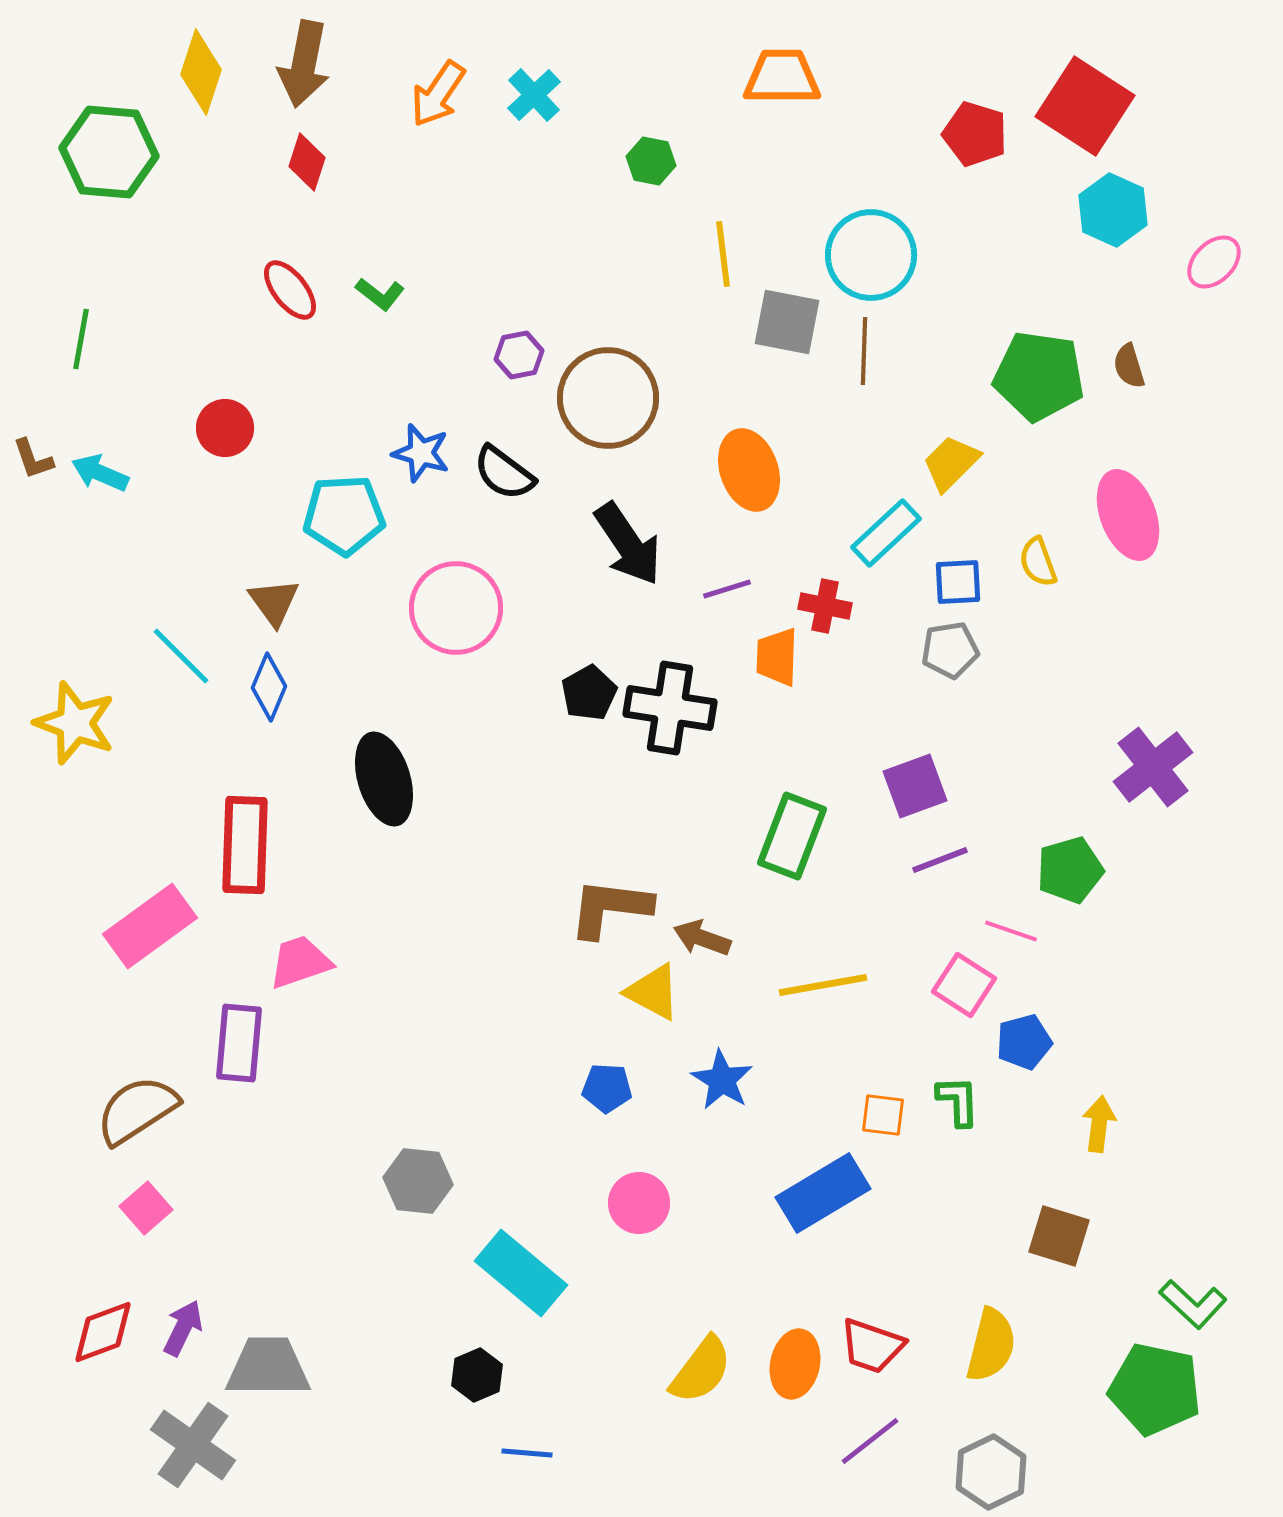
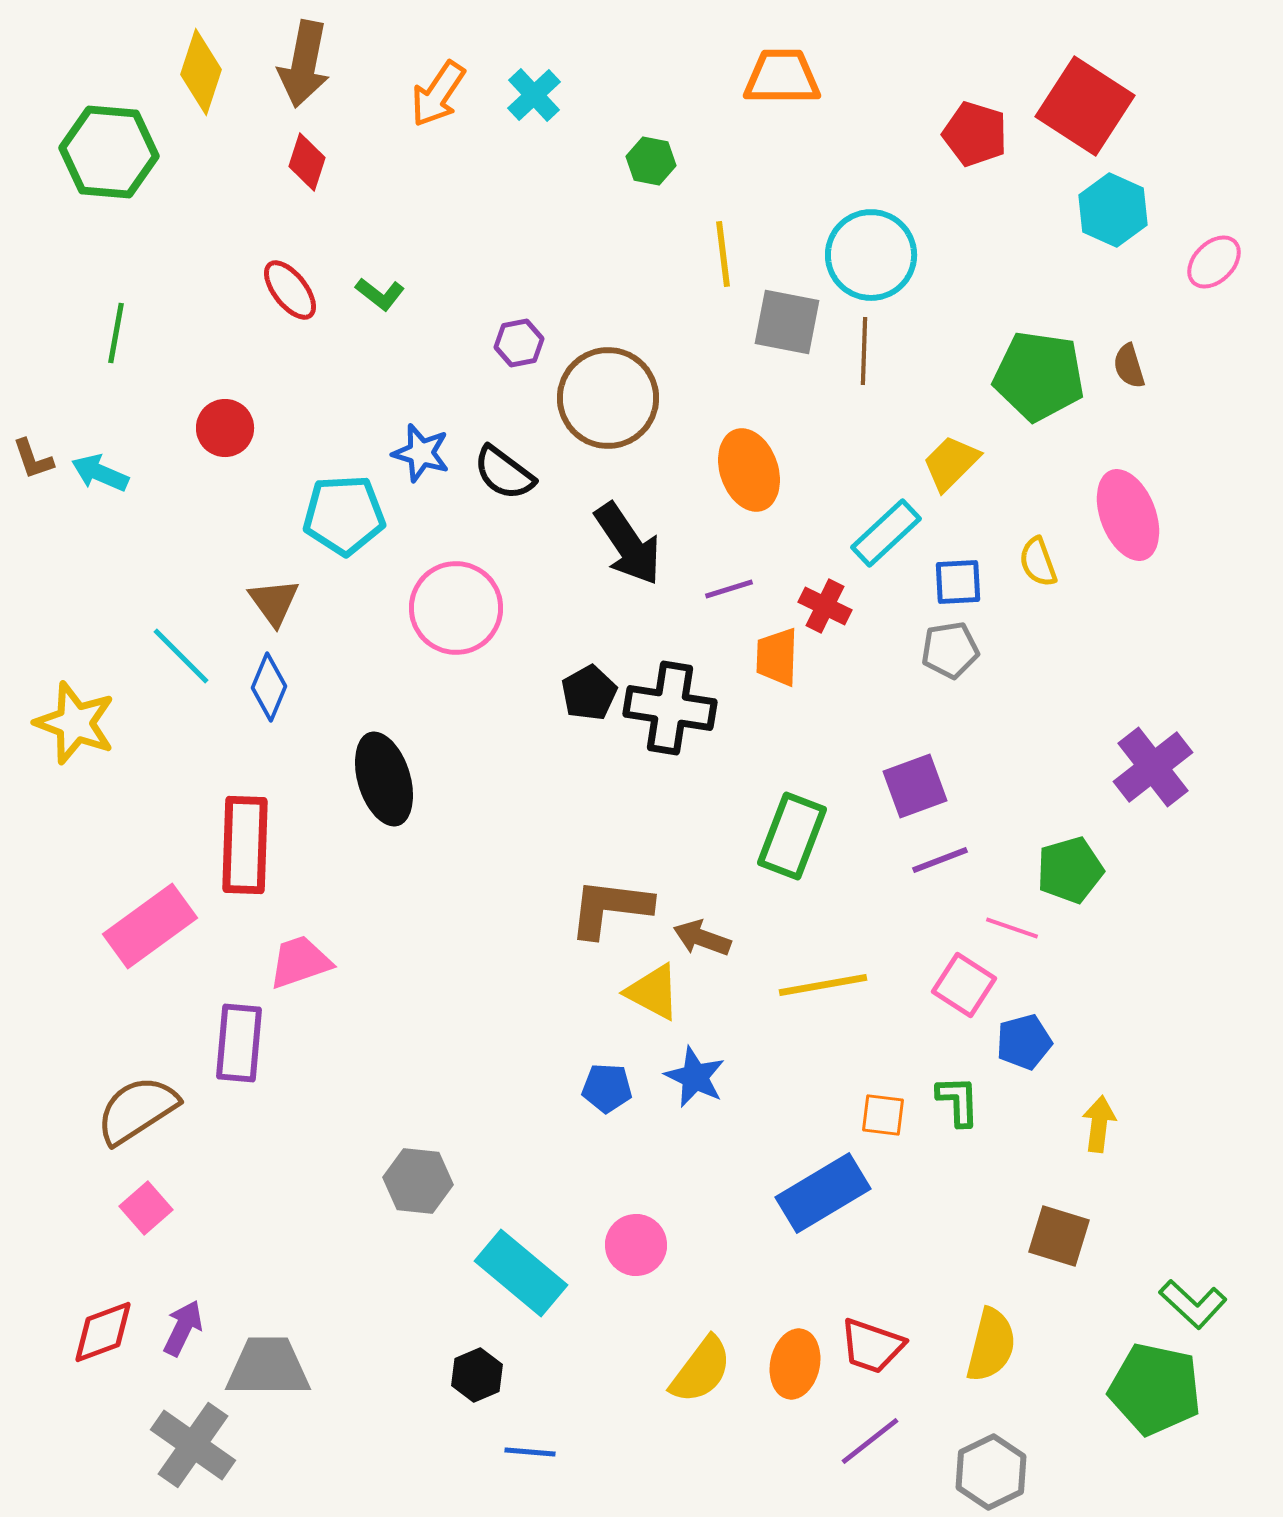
green line at (81, 339): moved 35 px right, 6 px up
purple hexagon at (519, 355): moved 12 px up
purple line at (727, 589): moved 2 px right
red cross at (825, 606): rotated 15 degrees clockwise
pink line at (1011, 931): moved 1 px right, 3 px up
blue star at (722, 1080): moved 27 px left, 3 px up; rotated 6 degrees counterclockwise
pink circle at (639, 1203): moved 3 px left, 42 px down
blue line at (527, 1453): moved 3 px right, 1 px up
